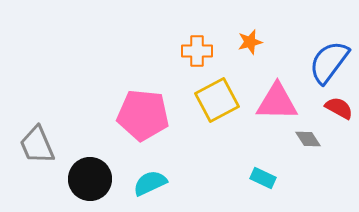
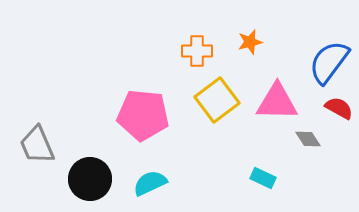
yellow square: rotated 9 degrees counterclockwise
